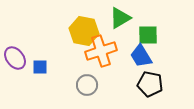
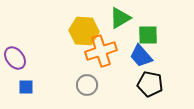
yellow hexagon: rotated 8 degrees counterclockwise
blue trapezoid: rotated 10 degrees counterclockwise
blue square: moved 14 px left, 20 px down
